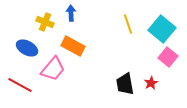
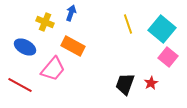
blue arrow: rotated 21 degrees clockwise
blue ellipse: moved 2 px left, 1 px up
black trapezoid: rotated 30 degrees clockwise
